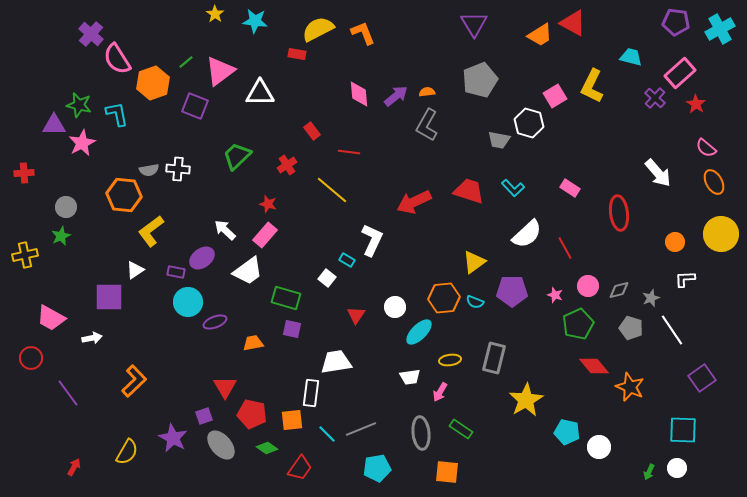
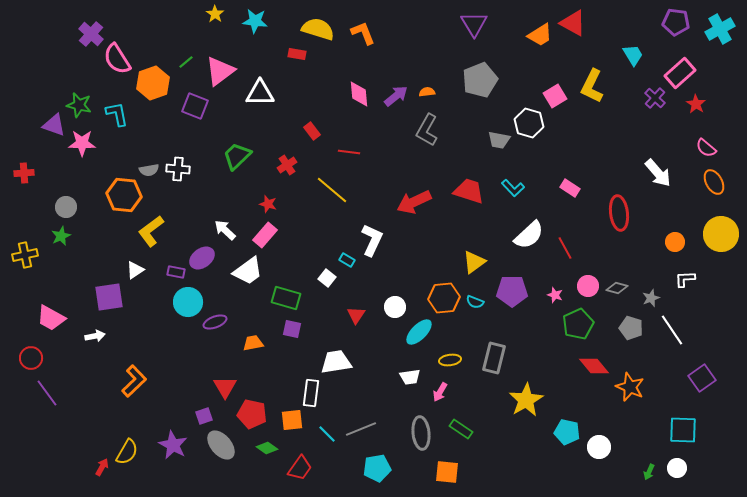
yellow semicircle at (318, 29): rotated 44 degrees clockwise
cyan trapezoid at (631, 57): moved 2 px right, 2 px up; rotated 45 degrees clockwise
purple triangle at (54, 125): rotated 20 degrees clockwise
gray L-shape at (427, 125): moved 5 px down
pink star at (82, 143): rotated 28 degrees clockwise
white semicircle at (527, 234): moved 2 px right, 1 px down
gray diamond at (619, 290): moved 2 px left, 2 px up; rotated 30 degrees clockwise
purple square at (109, 297): rotated 8 degrees counterclockwise
white arrow at (92, 338): moved 3 px right, 2 px up
purple line at (68, 393): moved 21 px left
purple star at (173, 438): moved 7 px down
red arrow at (74, 467): moved 28 px right
